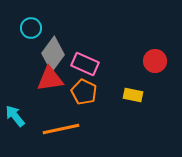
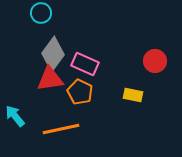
cyan circle: moved 10 px right, 15 px up
orange pentagon: moved 4 px left
